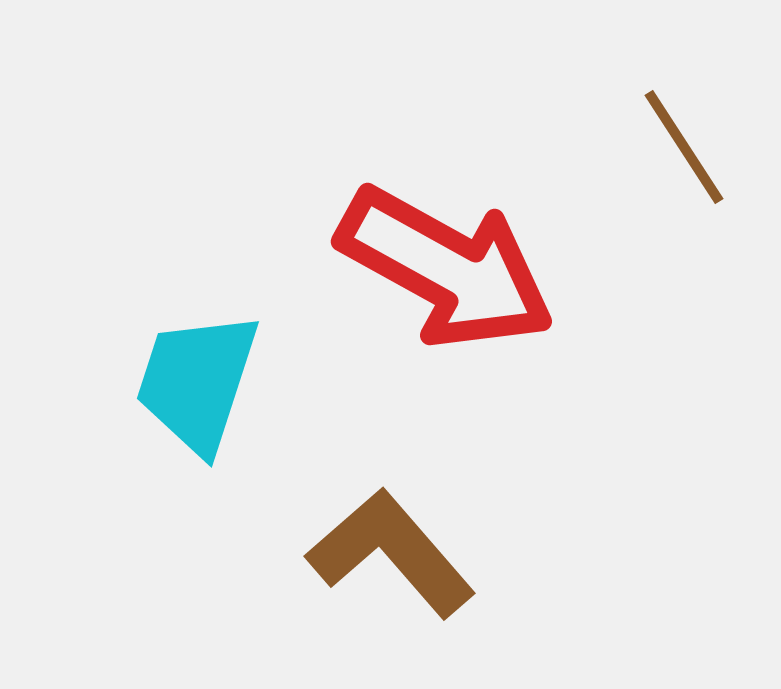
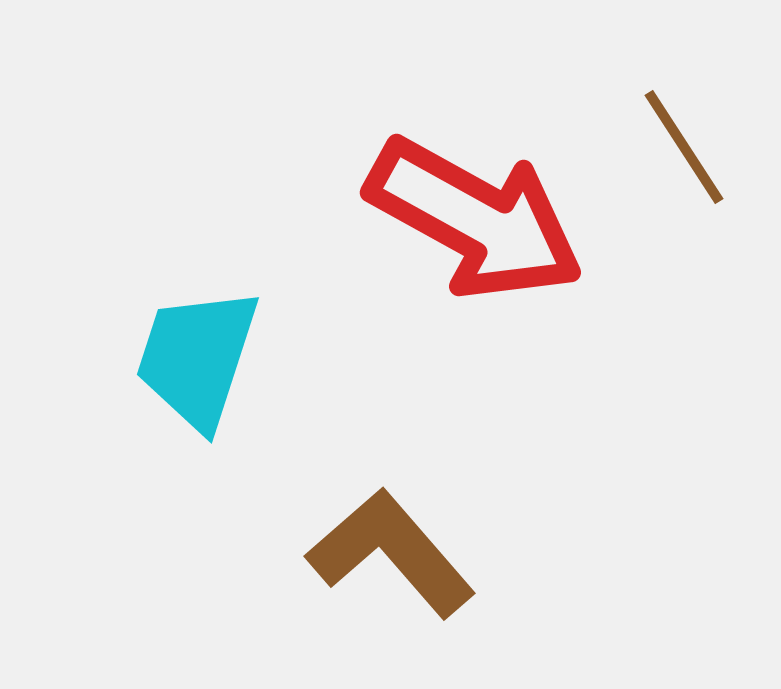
red arrow: moved 29 px right, 49 px up
cyan trapezoid: moved 24 px up
